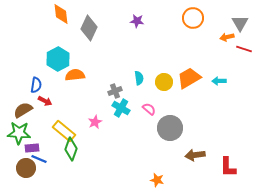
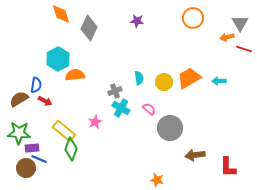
orange diamond: rotated 10 degrees counterclockwise
brown semicircle: moved 4 px left, 11 px up
